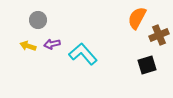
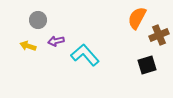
purple arrow: moved 4 px right, 3 px up
cyan L-shape: moved 2 px right, 1 px down
